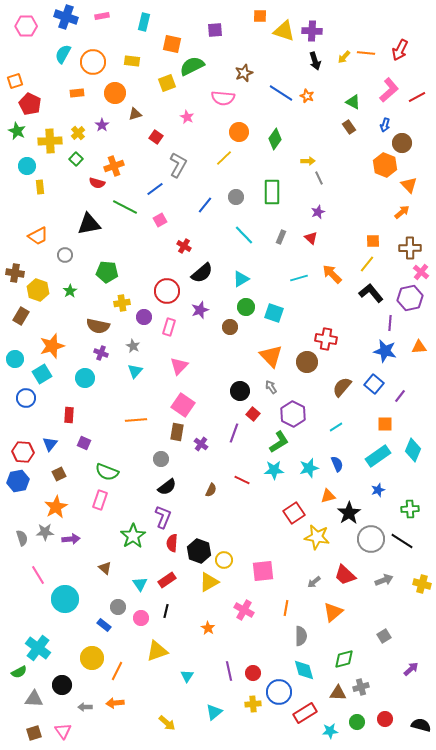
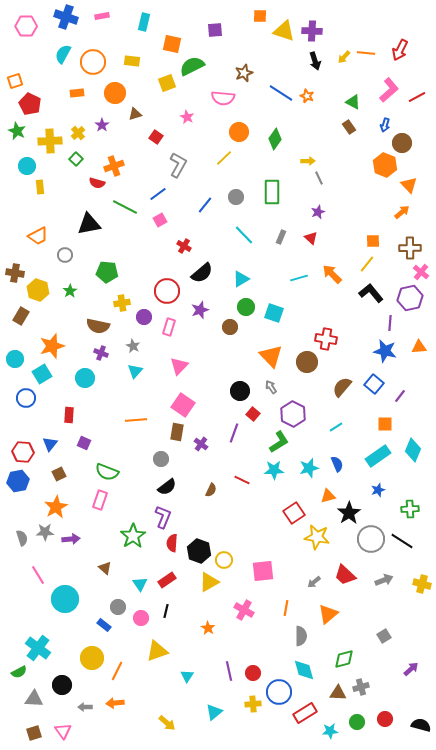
blue line at (155, 189): moved 3 px right, 5 px down
orange triangle at (333, 612): moved 5 px left, 2 px down
